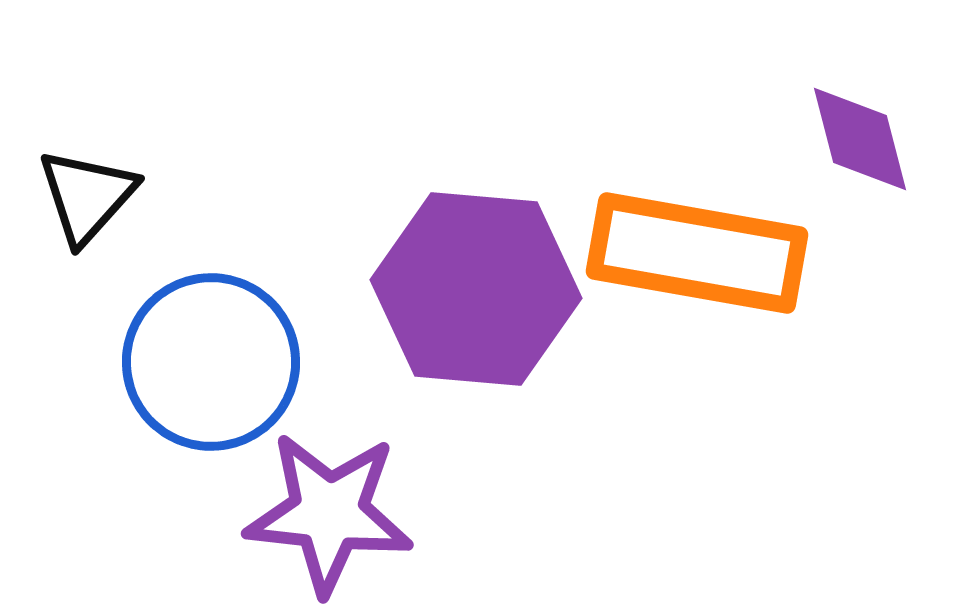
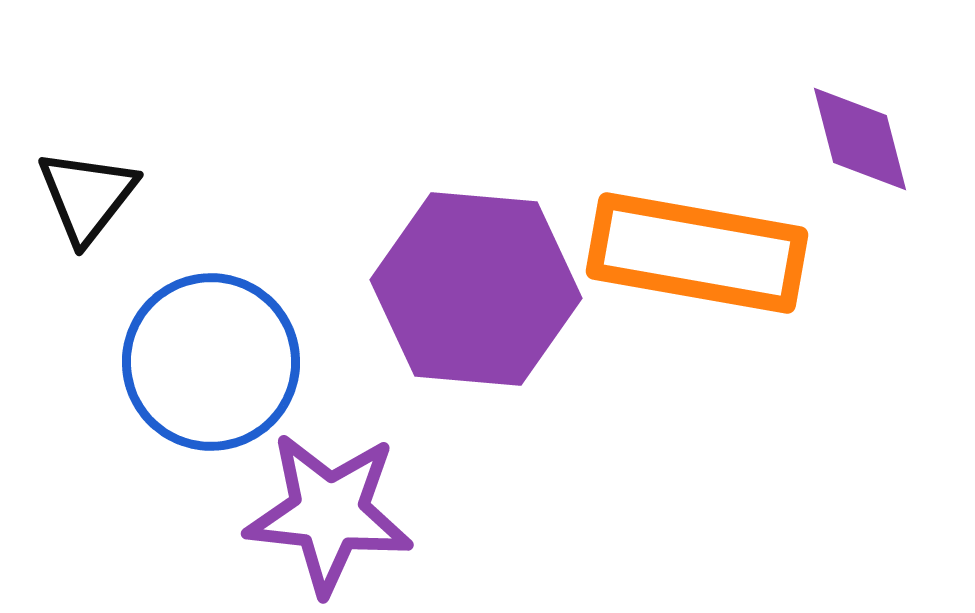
black triangle: rotated 4 degrees counterclockwise
